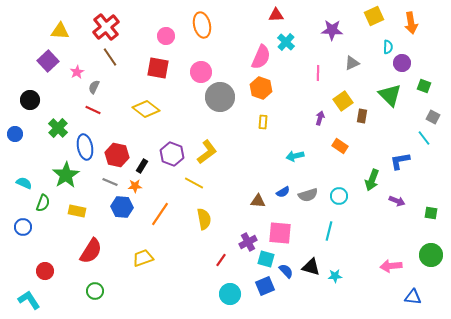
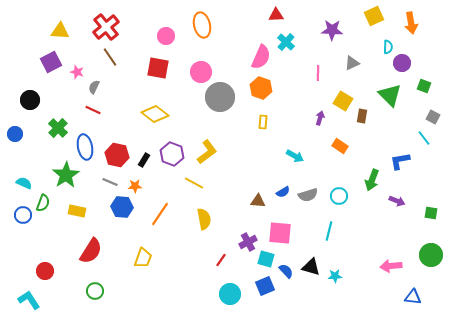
purple square at (48, 61): moved 3 px right, 1 px down; rotated 15 degrees clockwise
pink star at (77, 72): rotated 24 degrees counterclockwise
yellow square at (343, 101): rotated 24 degrees counterclockwise
yellow diamond at (146, 109): moved 9 px right, 5 px down
cyan arrow at (295, 156): rotated 138 degrees counterclockwise
black rectangle at (142, 166): moved 2 px right, 6 px up
blue circle at (23, 227): moved 12 px up
yellow trapezoid at (143, 258): rotated 130 degrees clockwise
